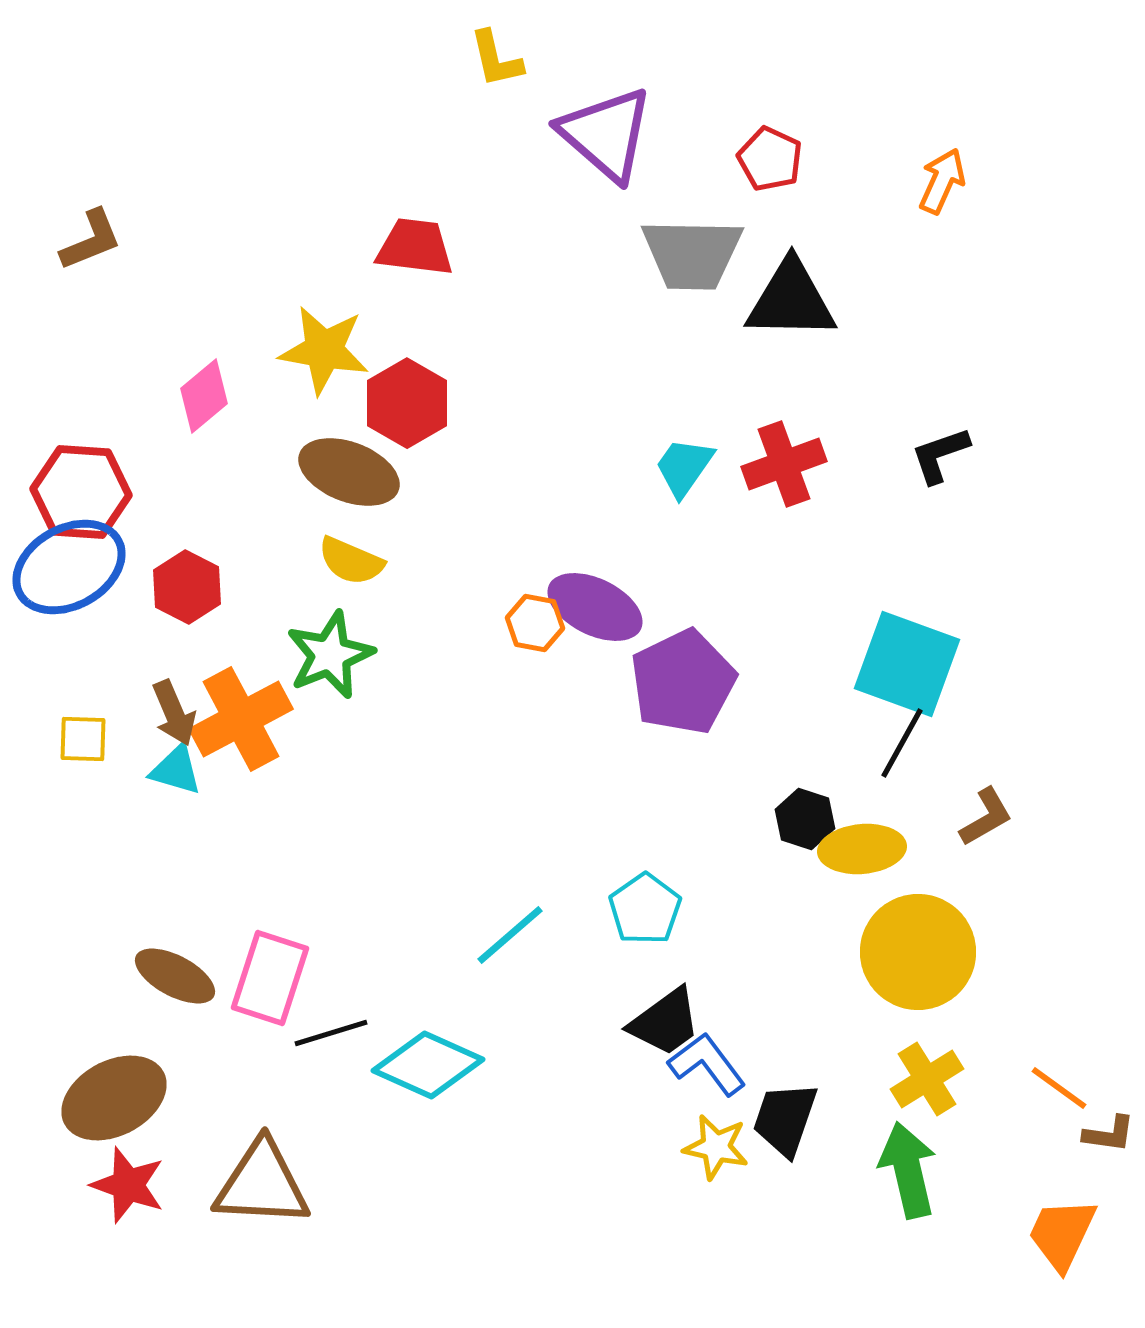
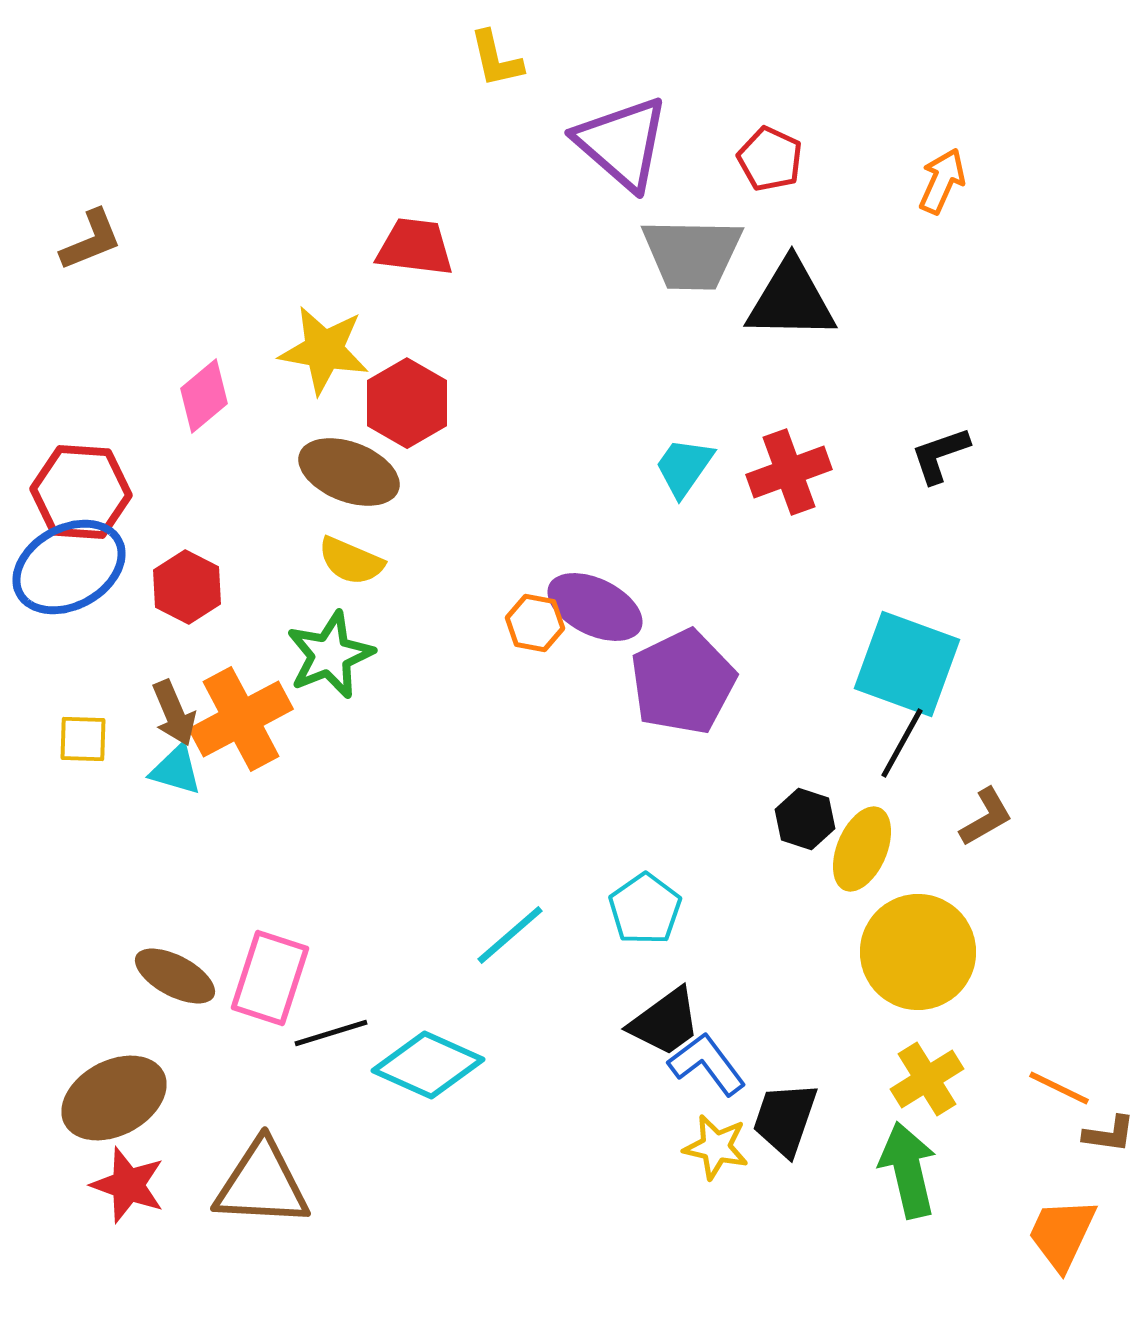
purple triangle at (606, 134): moved 16 px right, 9 px down
red cross at (784, 464): moved 5 px right, 8 px down
yellow ellipse at (862, 849): rotated 62 degrees counterclockwise
orange line at (1059, 1088): rotated 10 degrees counterclockwise
